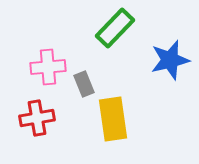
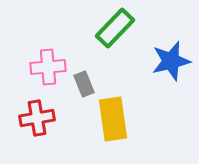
blue star: moved 1 px right, 1 px down
